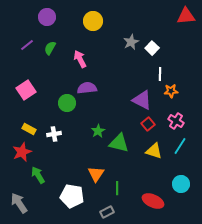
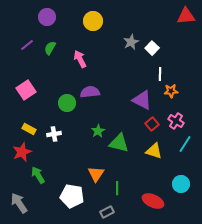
purple semicircle: moved 3 px right, 4 px down
red square: moved 4 px right
cyan line: moved 5 px right, 2 px up
